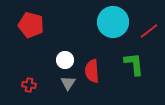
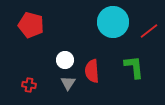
green L-shape: moved 3 px down
